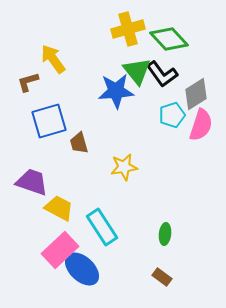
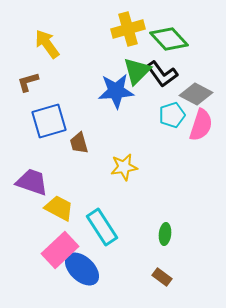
yellow arrow: moved 6 px left, 15 px up
green triangle: rotated 24 degrees clockwise
gray diamond: rotated 60 degrees clockwise
